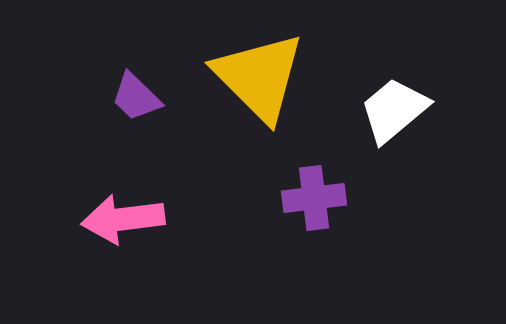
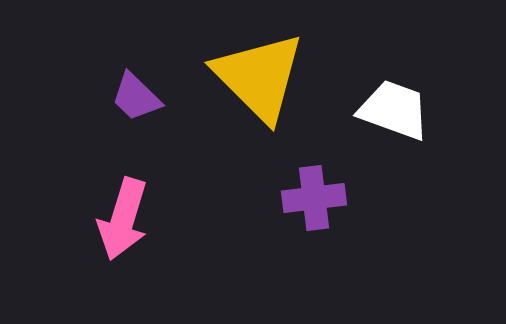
white trapezoid: rotated 60 degrees clockwise
pink arrow: rotated 66 degrees counterclockwise
